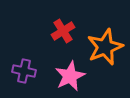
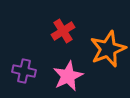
orange star: moved 3 px right, 2 px down
pink star: moved 2 px left
